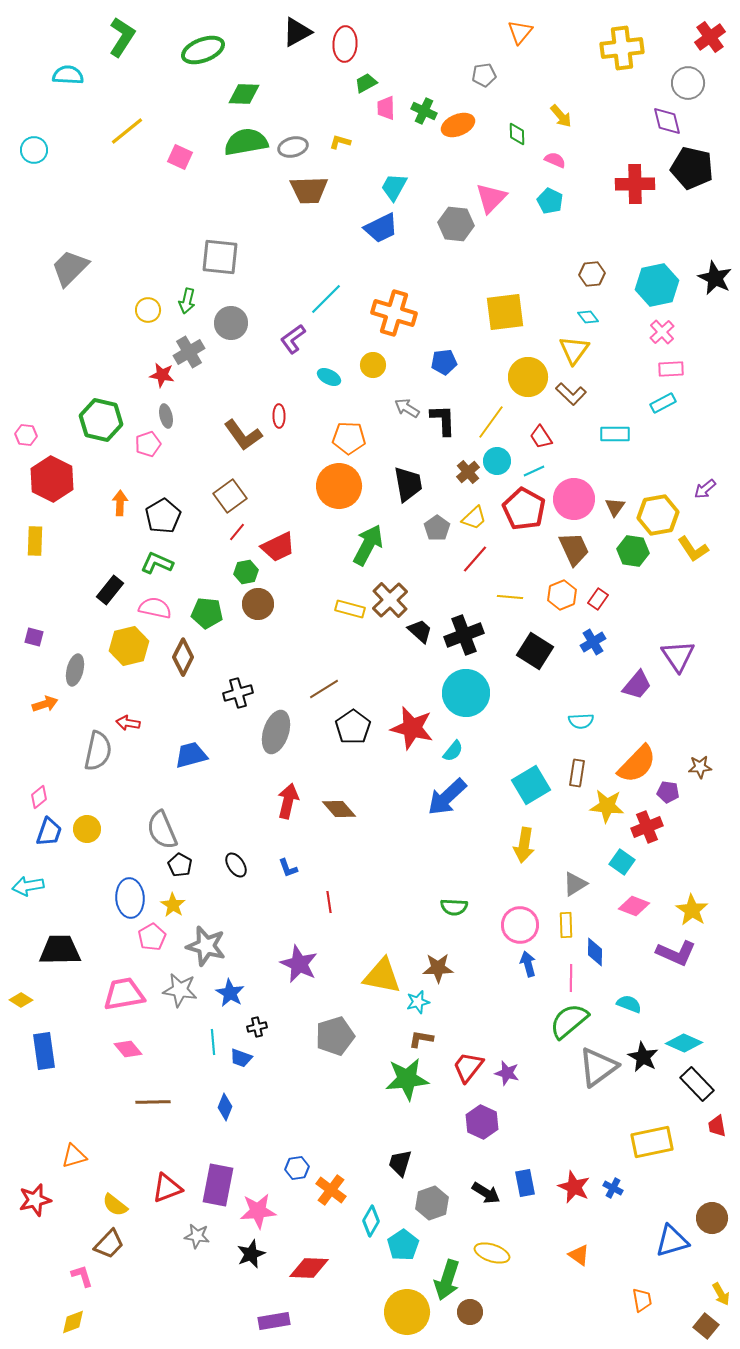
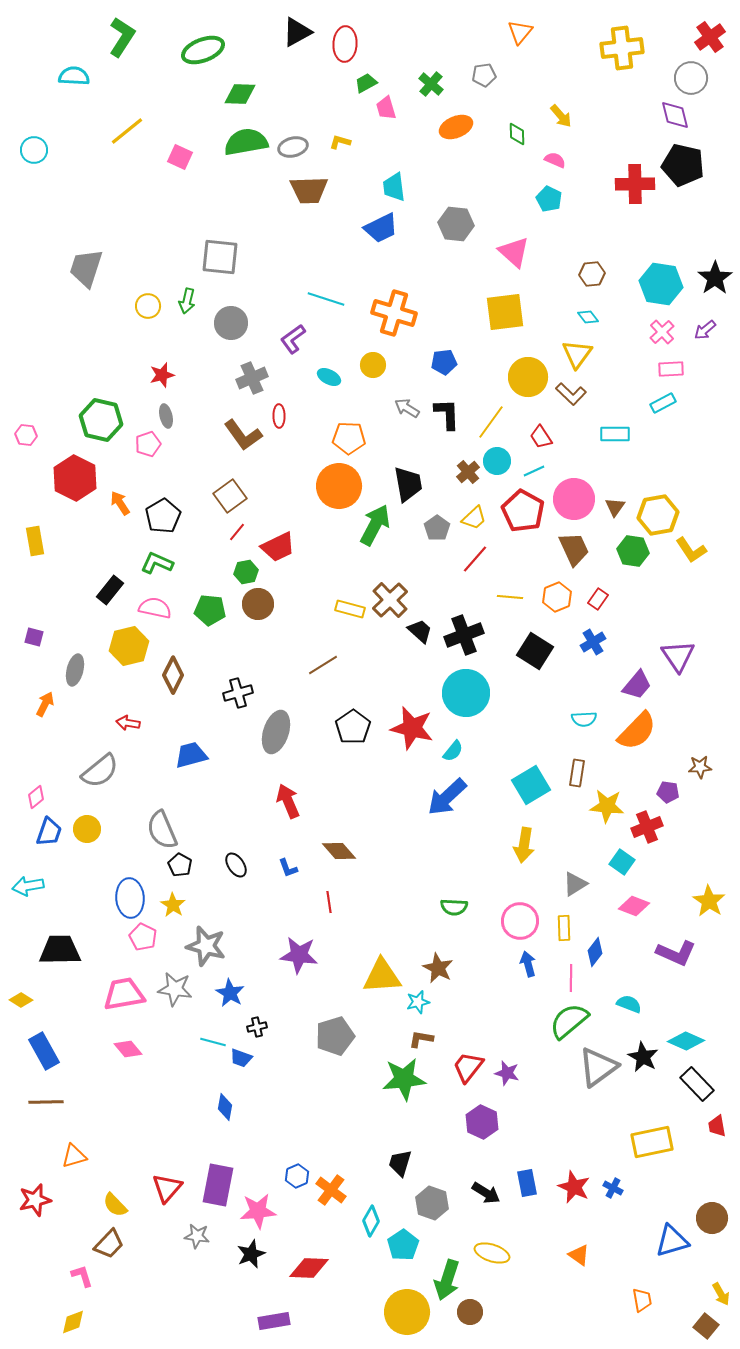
cyan semicircle at (68, 75): moved 6 px right, 1 px down
gray circle at (688, 83): moved 3 px right, 5 px up
green diamond at (244, 94): moved 4 px left
pink trapezoid at (386, 108): rotated 15 degrees counterclockwise
green cross at (424, 111): moved 7 px right, 27 px up; rotated 15 degrees clockwise
purple diamond at (667, 121): moved 8 px right, 6 px up
orange ellipse at (458, 125): moved 2 px left, 2 px down
black pentagon at (692, 168): moved 9 px left, 3 px up
cyan trapezoid at (394, 187): rotated 36 degrees counterclockwise
pink triangle at (491, 198): moved 23 px right, 54 px down; rotated 32 degrees counterclockwise
cyan pentagon at (550, 201): moved 1 px left, 2 px up
gray trapezoid at (70, 268): moved 16 px right; rotated 27 degrees counterclockwise
black star at (715, 278): rotated 12 degrees clockwise
cyan hexagon at (657, 285): moved 4 px right, 1 px up; rotated 21 degrees clockwise
cyan line at (326, 299): rotated 63 degrees clockwise
yellow circle at (148, 310): moved 4 px up
yellow triangle at (574, 350): moved 3 px right, 4 px down
gray cross at (189, 352): moved 63 px right, 26 px down; rotated 8 degrees clockwise
red star at (162, 375): rotated 25 degrees counterclockwise
black L-shape at (443, 420): moved 4 px right, 6 px up
red hexagon at (52, 479): moved 23 px right, 1 px up
purple arrow at (705, 489): moved 159 px up
orange arrow at (120, 503): rotated 35 degrees counterclockwise
red pentagon at (524, 509): moved 1 px left, 2 px down
yellow rectangle at (35, 541): rotated 12 degrees counterclockwise
green arrow at (368, 545): moved 7 px right, 20 px up
yellow L-shape at (693, 549): moved 2 px left, 1 px down
orange hexagon at (562, 595): moved 5 px left, 2 px down
green pentagon at (207, 613): moved 3 px right, 3 px up
brown diamond at (183, 657): moved 10 px left, 18 px down
brown line at (324, 689): moved 1 px left, 24 px up
orange arrow at (45, 704): rotated 45 degrees counterclockwise
cyan semicircle at (581, 721): moved 3 px right, 2 px up
gray semicircle at (98, 751): moved 2 px right, 20 px down; rotated 39 degrees clockwise
orange semicircle at (637, 764): moved 33 px up
pink diamond at (39, 797): moved 3 px left
red arrow at (288, 801): rotated 36 degrees counterclockwise
brown diamond at (339, 809): moved 42 px down
yellow star at (692, 910): moved 17 px right, 9 px up
pink circle at (520, 925): moved 4 px up
yellow rectangle at (566, 925): moved 2 px left, 3 px down
pink pentagon at (152, 937): moved 9 px left; rotated 16 degrees counterclockwise
blue diamond at (595, 952): rotated 36 degrees clockwise
purple star at (299, 964): moved 9 px up; rotated 18 degrees counterclockwise
brown star at (438, 968): rotated 28 degrees clockwise
yellow triangle at (382, 976): rotated 15 degrees counterclockwise
gray star at (180, 990): moved 5 px left, 1 px up
cyan line at (213, 1042): rotated 70 degrees counterclockwise
cyan diamond at (684, 1043): moved 2 px right, 2 px up
blue rectangle at (44, 1051): rotated 21 degrees counterclockwise
green star at (407, 1079): moved 3 px left
brown line at (153, 1102): moved 107 px left
blue diamond at (225, 1107): rotated 12 degrees counterclockwise
blue hexagon at (297, 1168): moved 8 px down; rotated 15 degrees counterclockwise
blue rectangle at (525, 1183): moved 2 px right
red triangle at (167, 1188): rotated 28 degrees counterclockwise
gray hexagon at (432, 1203): rotated 20 degrees counterclockwise
yellow semicircle at (115, 1205): rotated 8 degrees clockwise
